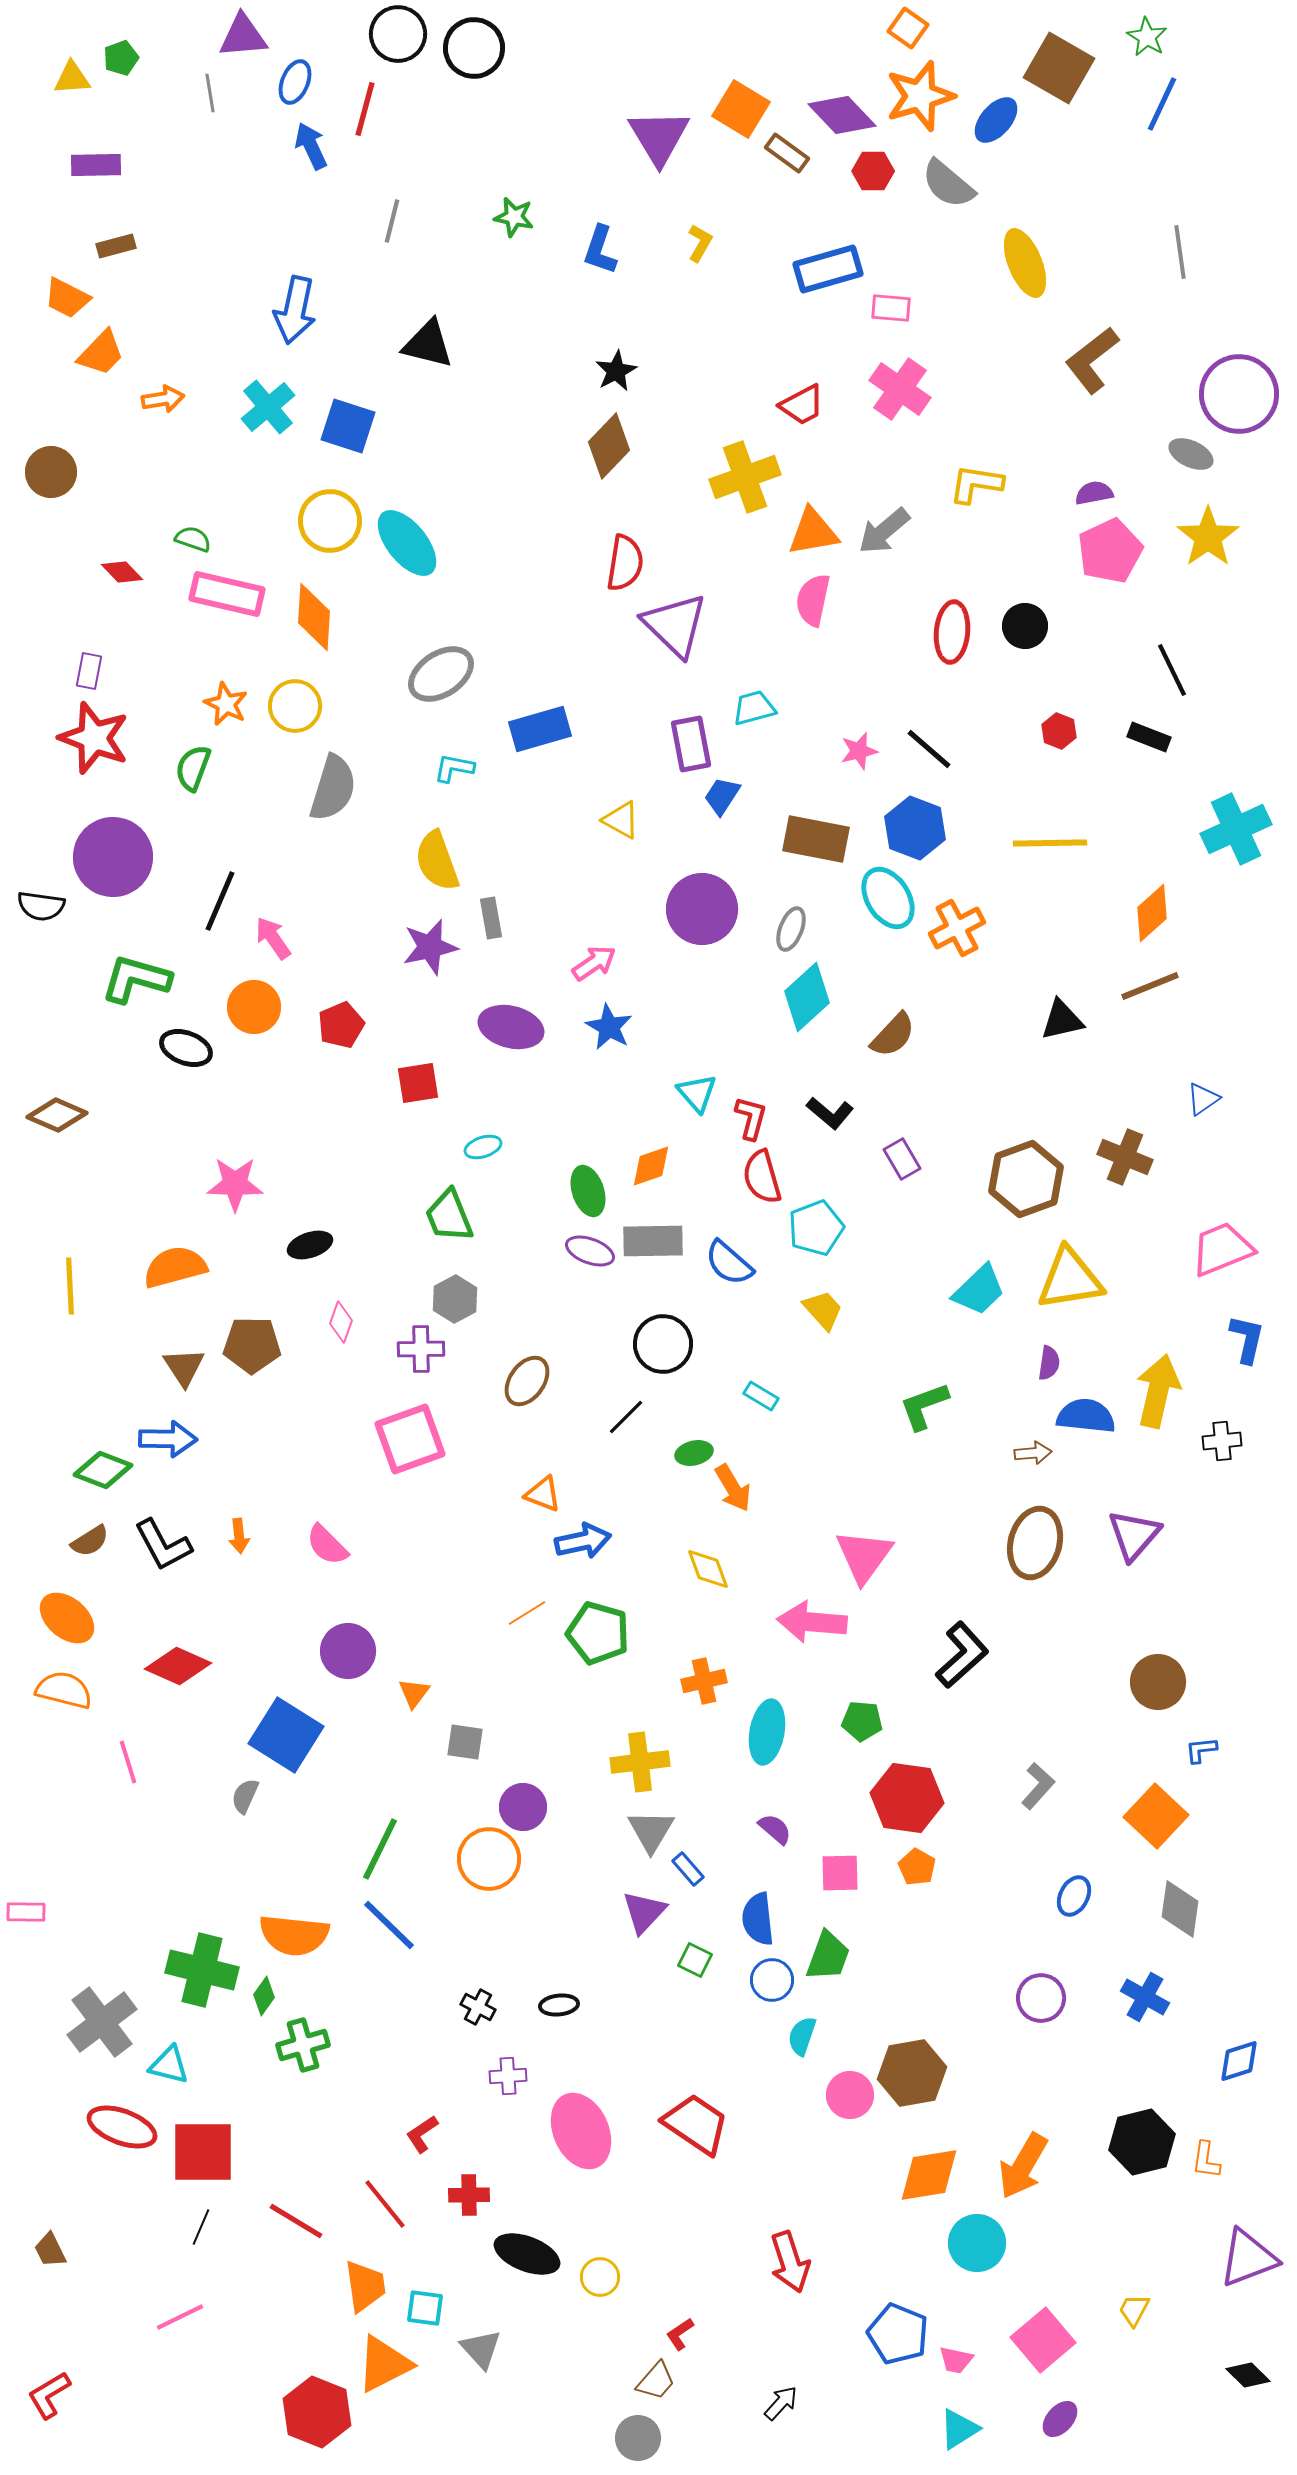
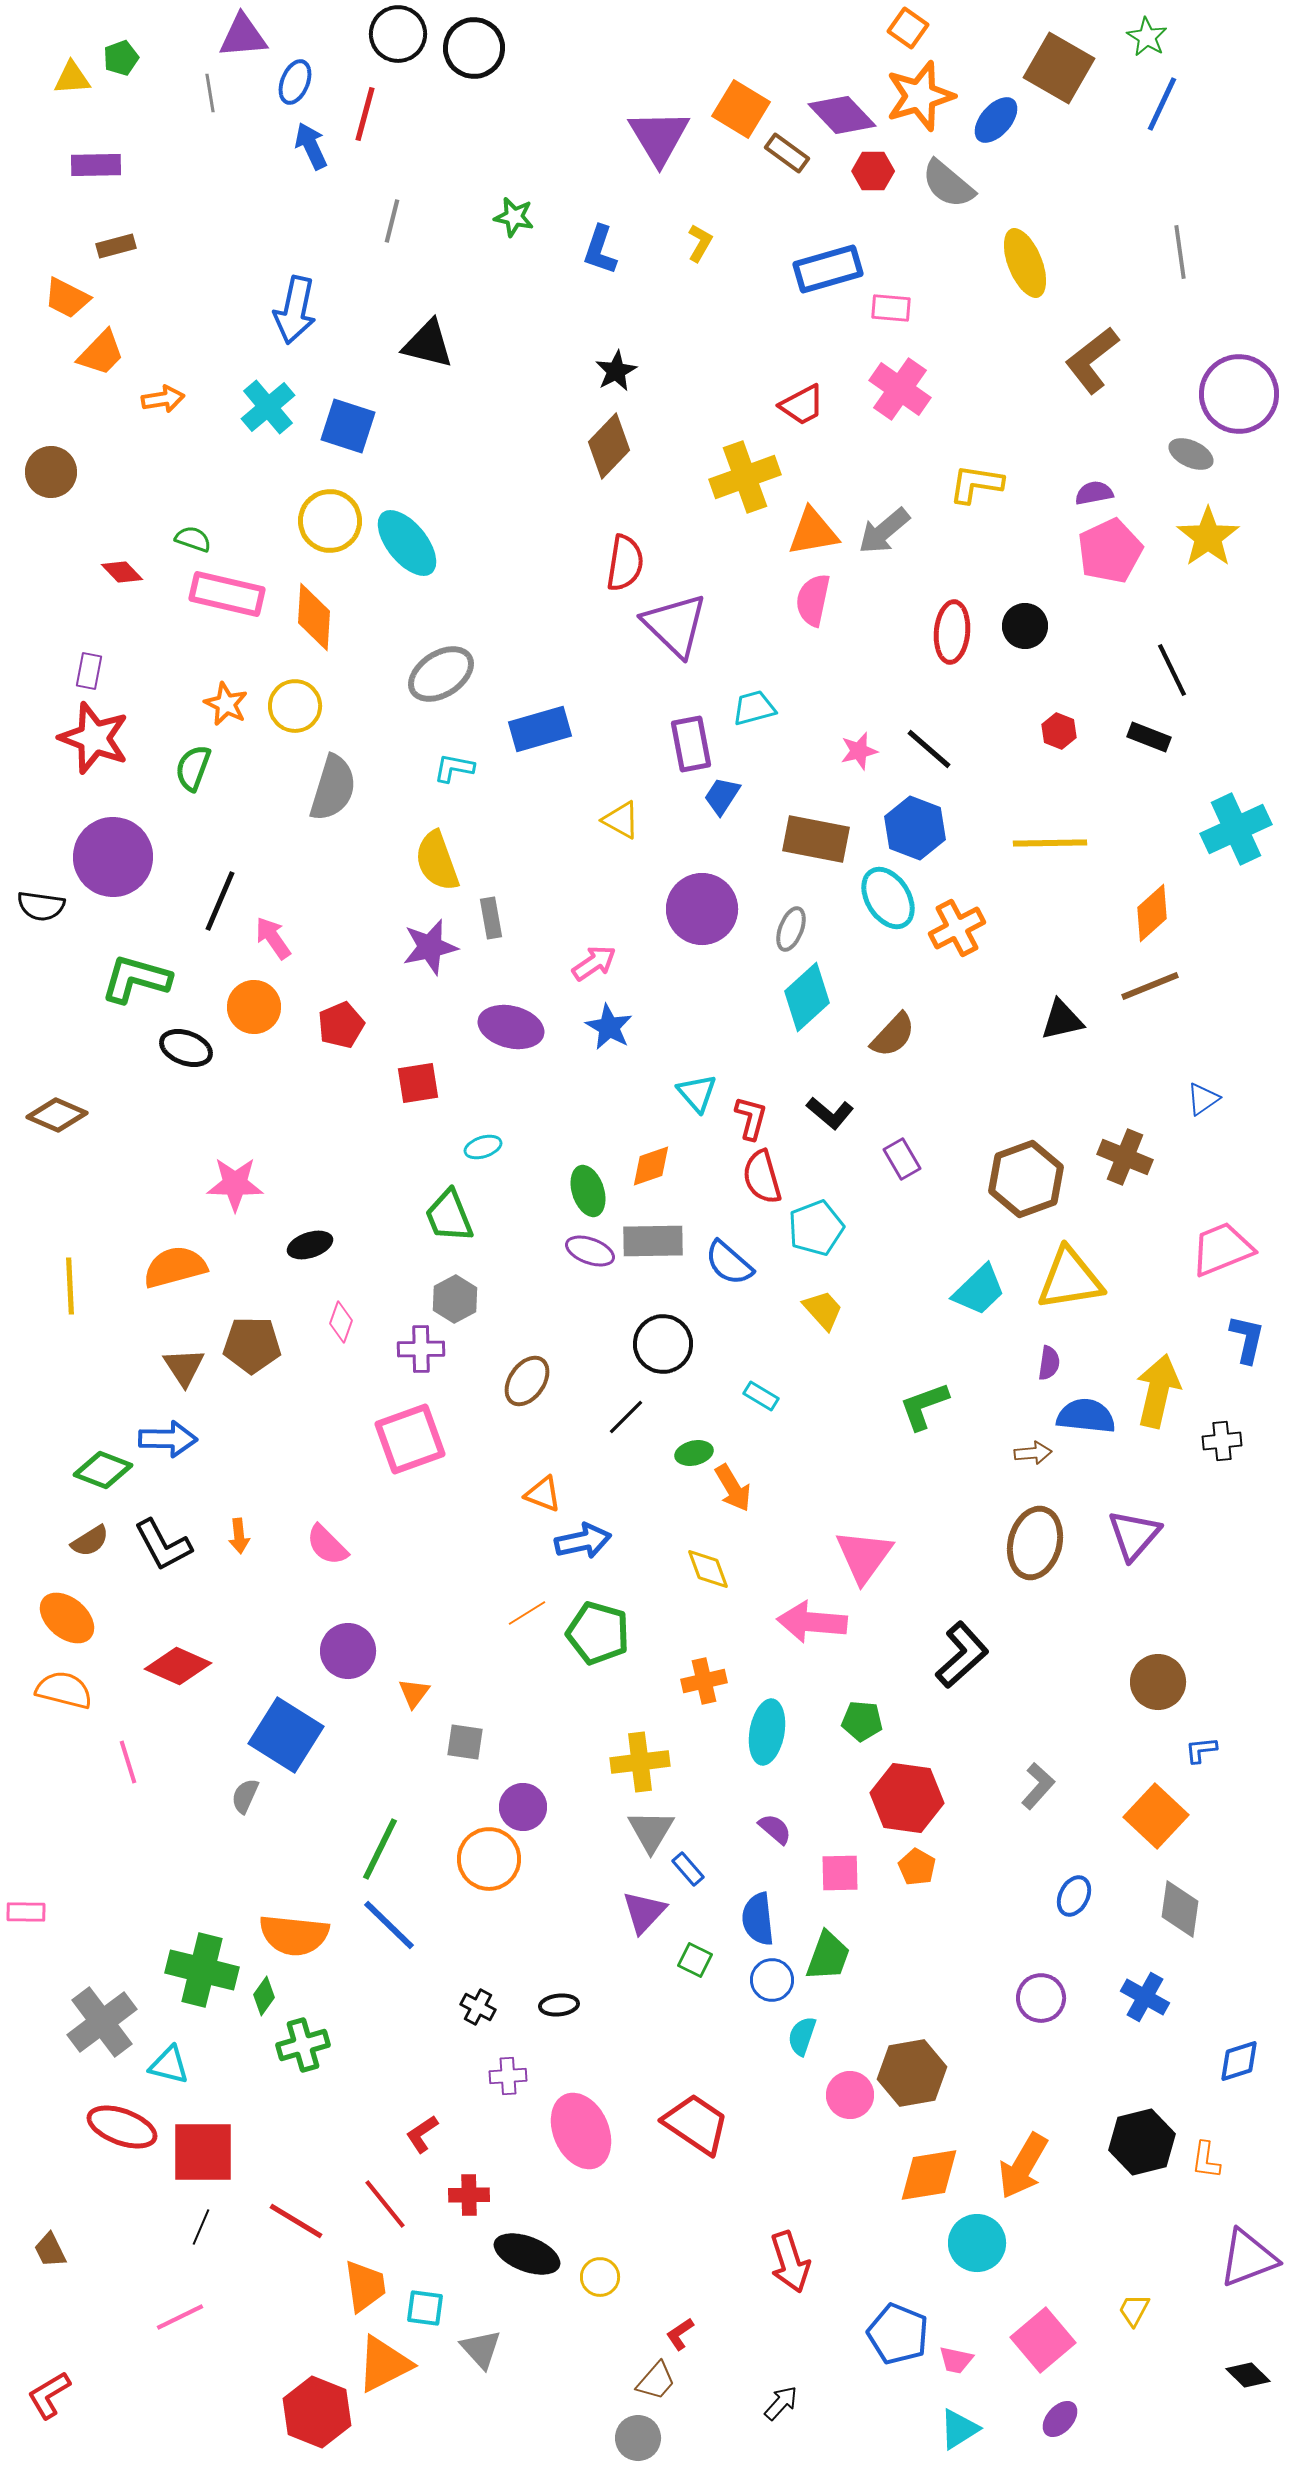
red line at (365, 109): moved 5 px down
